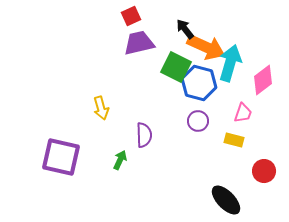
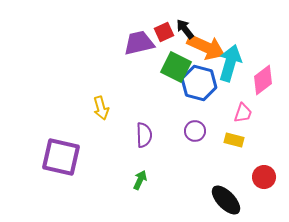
red square: moved 33 px right, 16 px down
purple circle: moved 3 px left, 10 px down
green arrow: moved 20 px right, 20 px down
red circle: moved 6 px down
